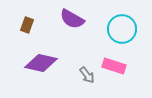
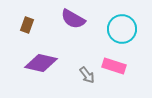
purple semicircle: moved 1 px right
